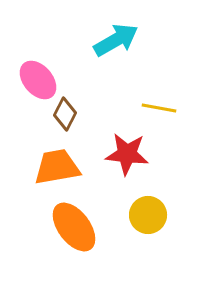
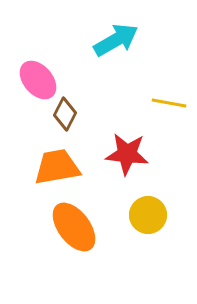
yellow line: moved 10 px right, 5 px up
